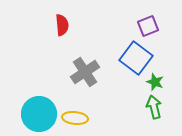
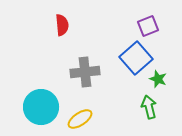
blue square: rotated 12 degrees clockwise
gray cross: rotated 28 degrees clockwise
green star: moved 3 px right, 3 px up
green arrow: moved 5 px left
cyan circle: moved 2 px right, 7 px up
yellow ellipse: moved 5 px right, 1 px down; rotated 40 degrees counterclockwise
